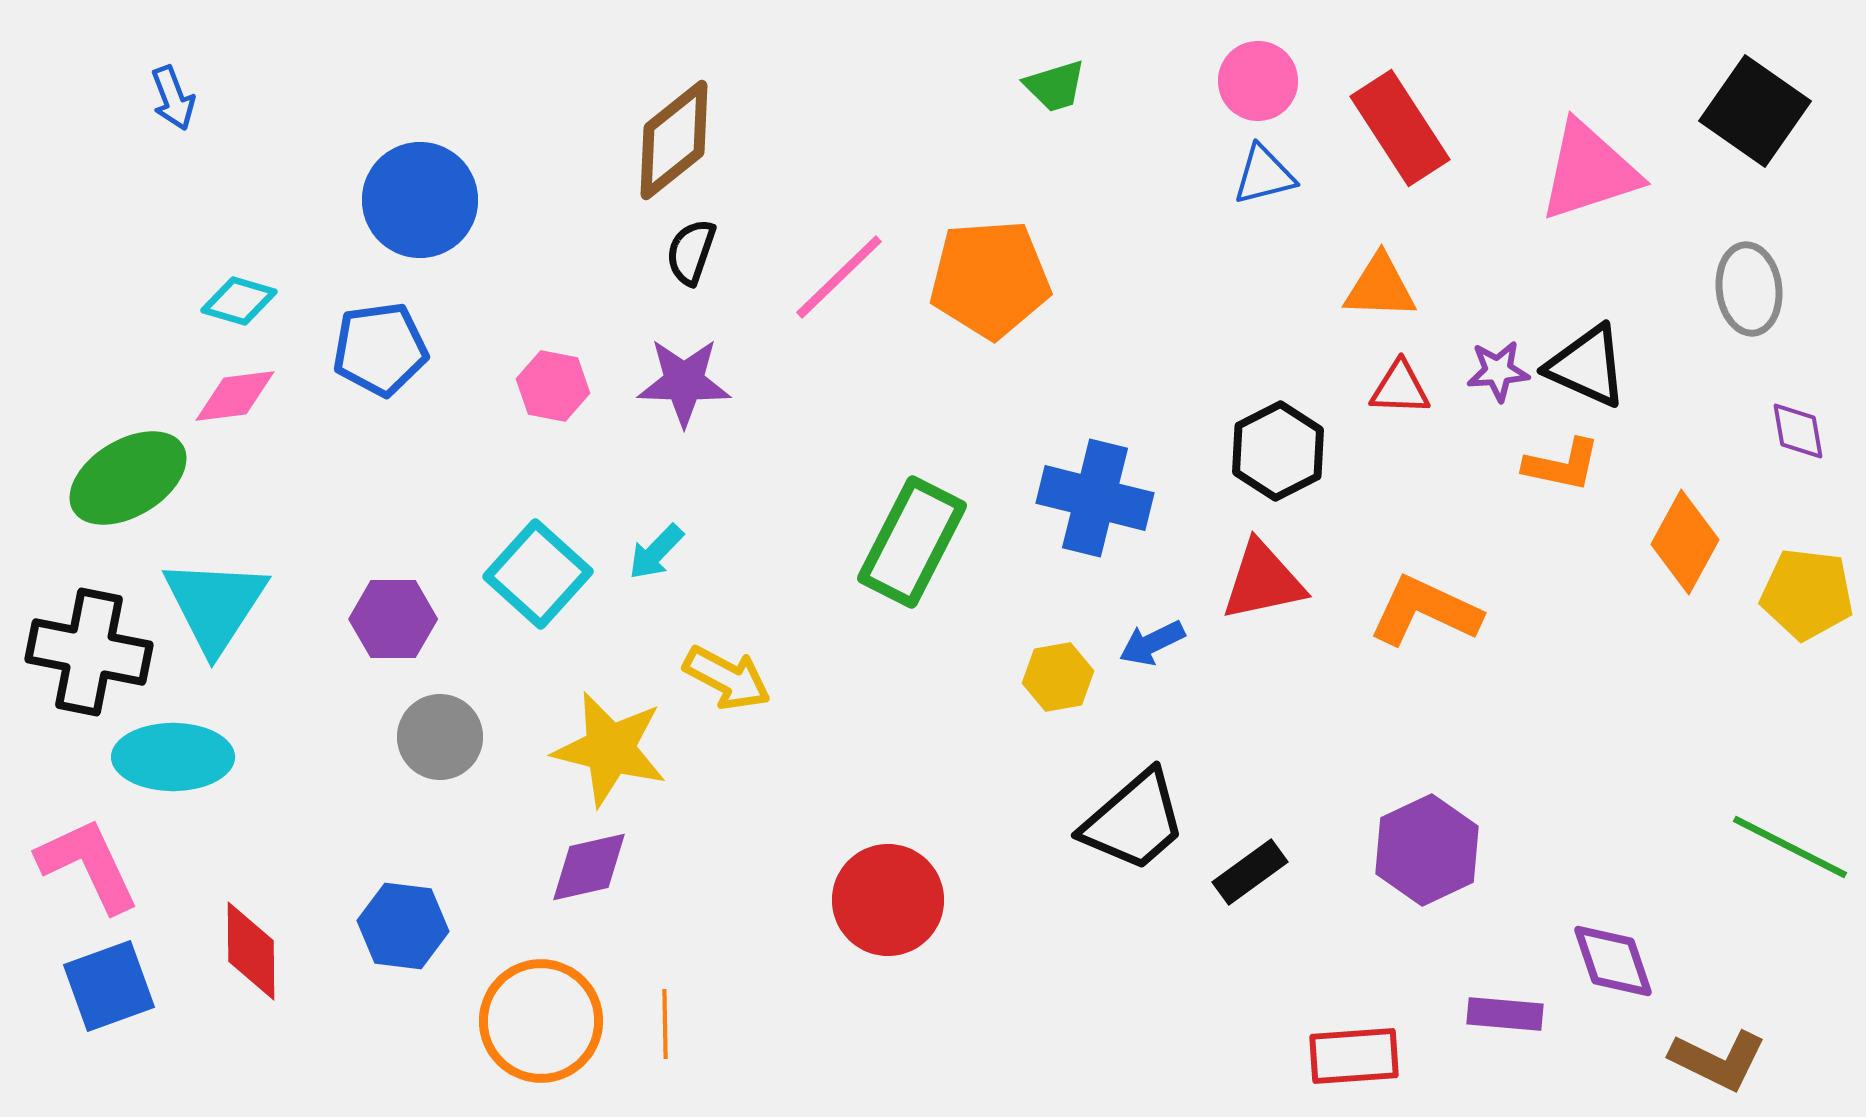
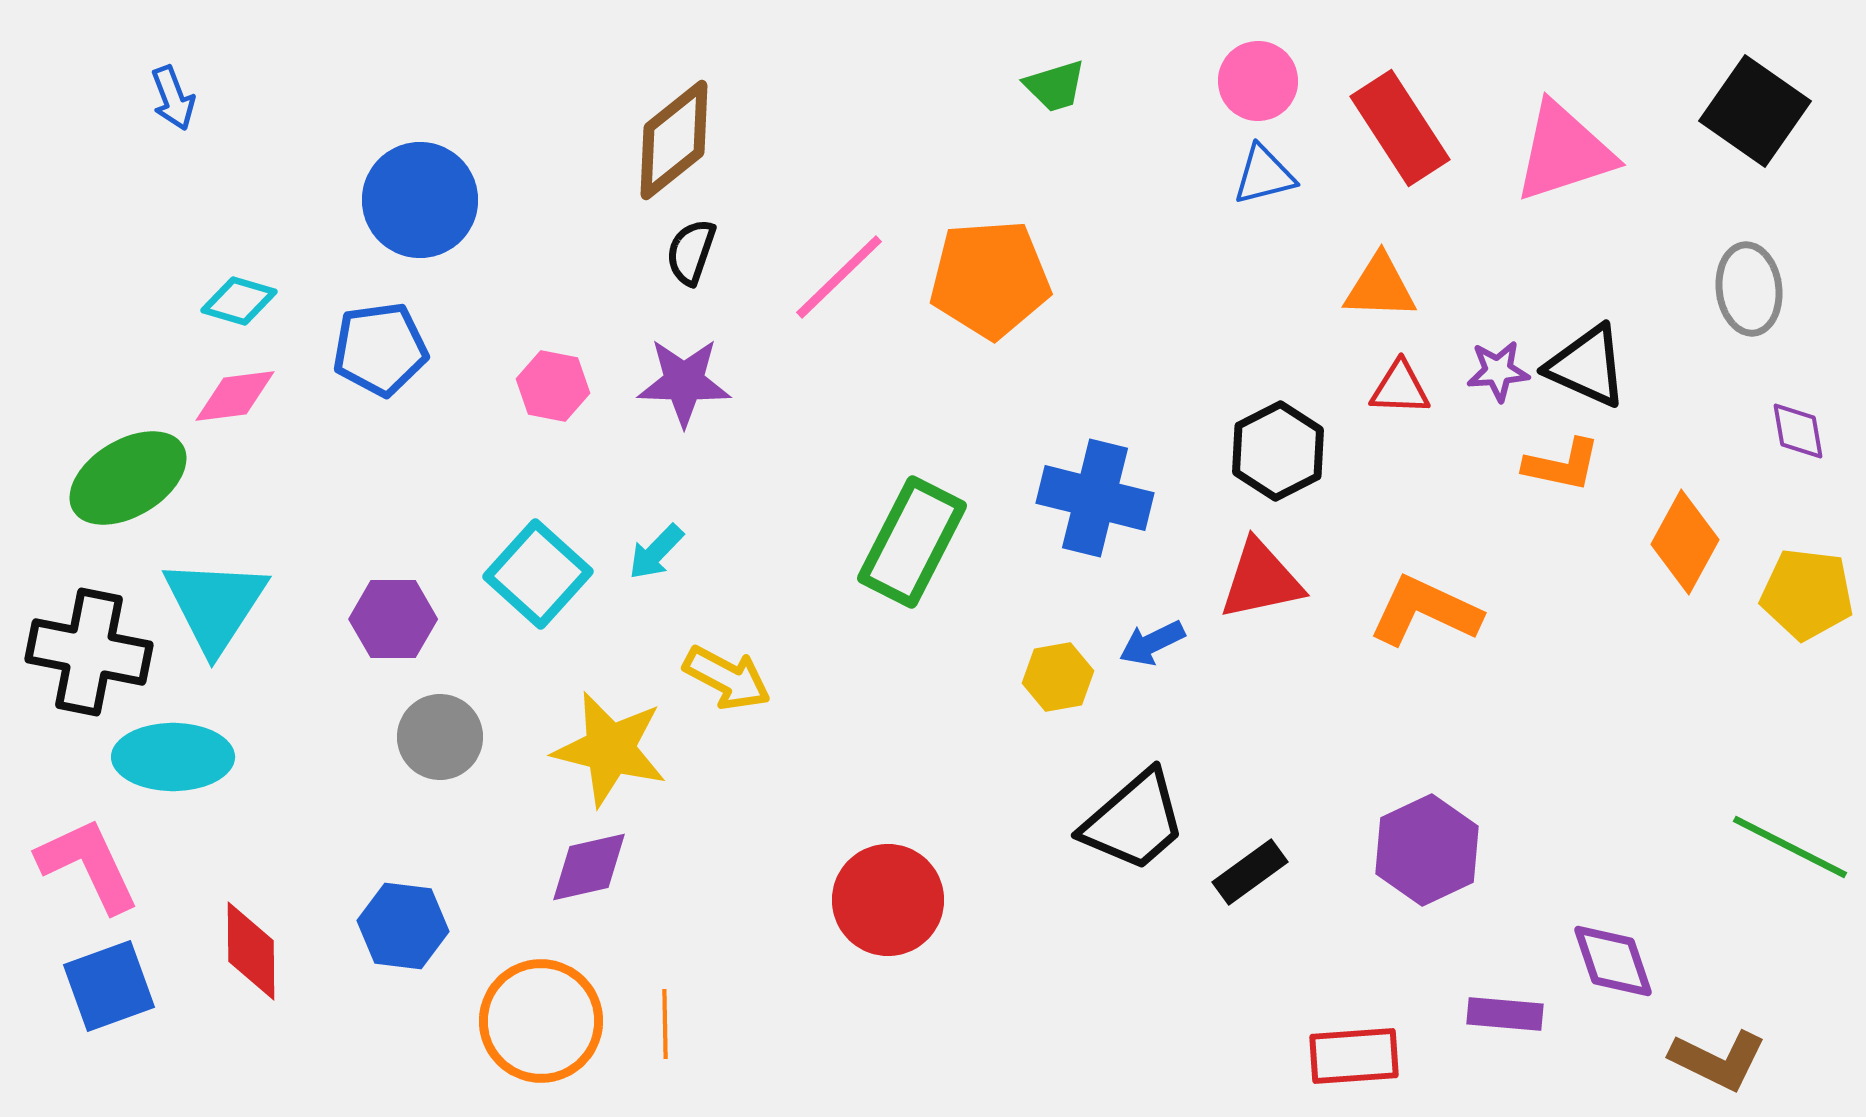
pink triangle at (1589, 171): moved 25 px left, 19 px up
red triangle at (1263, 581): moved 2 px left, 1 px up
